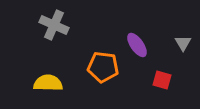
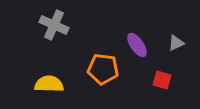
gray triangle: moved 7 px left; rotated 36 degrees clockwise
orange pentagon: moved 2 px down
yellow semicircle: moved 1 px right, 1 px down
